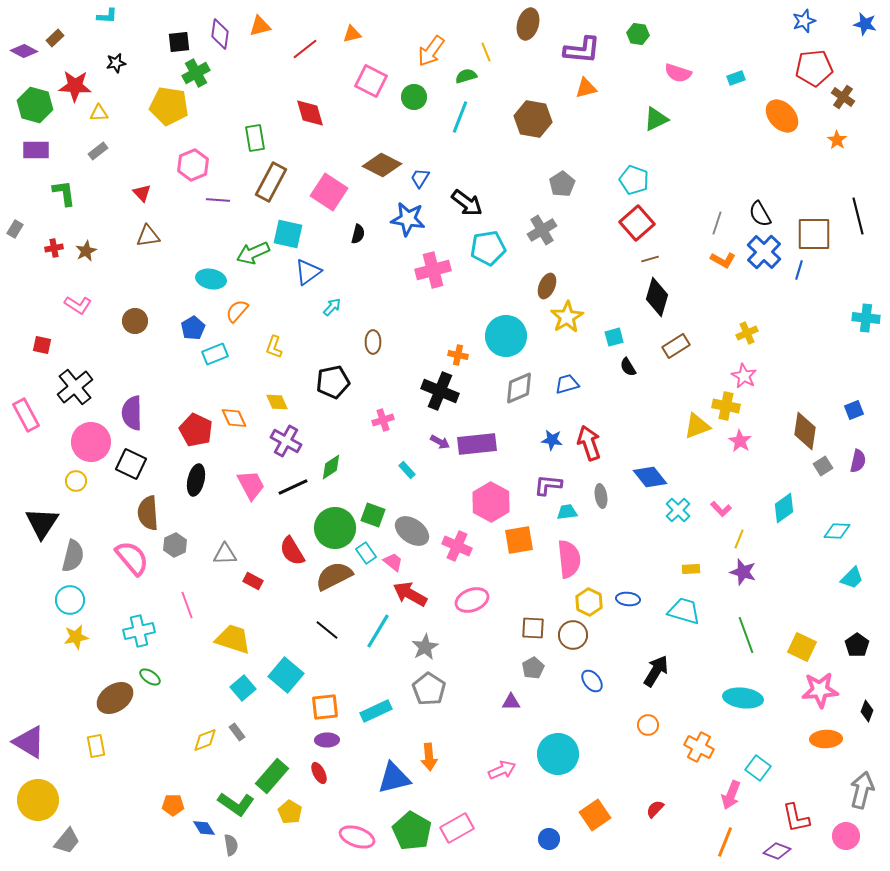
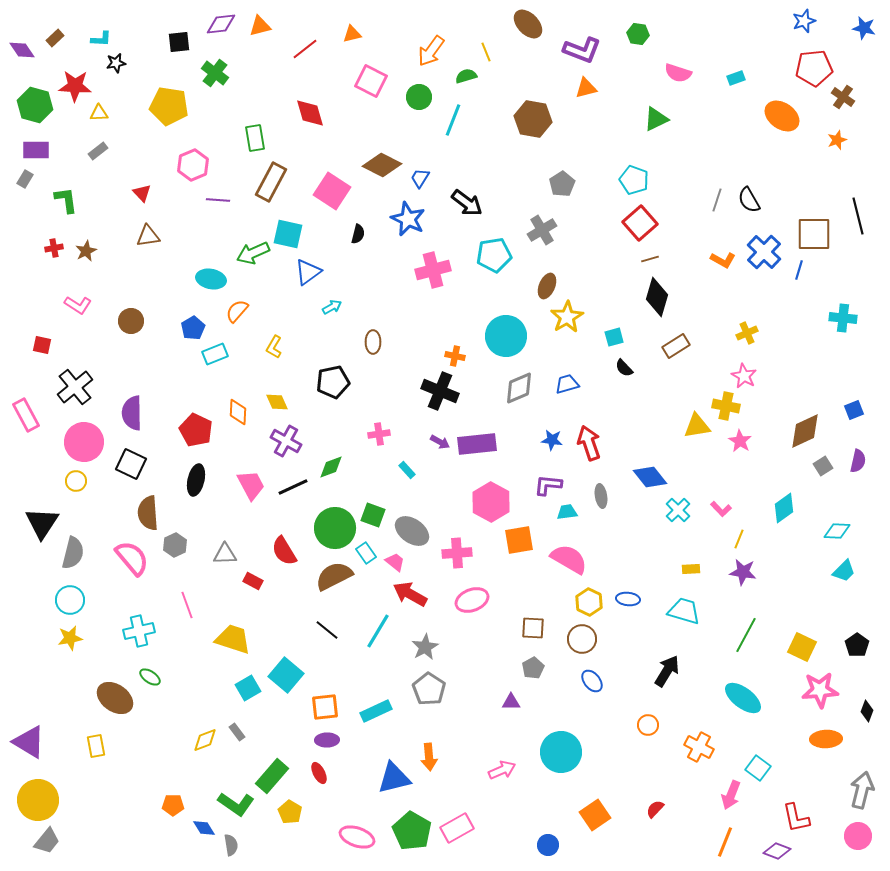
cyan L-shape at (107, 16): moved 6 px left, 23 px down
brown ellipse at (528, 24): rotated 60 degrees counterclockwise
blue star at (865, 24): moved 1 px left, 4 px down
purple diamond at (220, 34): moved 1 px right, 10 px up; rotated 76 degrees clockwise
purple L-shape at (582, 50): rotated 15 degrees clockwise
purple diamond at (24, 51): moved 2 px left, 1 px up; rotated 28 degrees clockwise
green cross at (196, 73): moved 19 px right; rotated 24 degrees counterclockwise
green circle at (414, 97): moved 5 px right
orange ellipse at (782, 116): rotated 12 degrees counterclockwise
cyan line at (460, 117): moved 7 px left, 3 px down
orange star at (837, 140): rotated 18 degrees clockwise
pink square at (329, 192): moved 3 px right, 1 px up
green L-shape at (64, 193): moved 2 px right, 7 px down
black semicircle at (760, 214): moved 11 px left, 14 px up
blue star at (408, 219): rotated 16 degrees clockwise
red square at (637, 223): moved 3 px right
gray line at (717, 223): moved 23 px up
gray rectangle at (15, 229): moved 10 px right, 50 px up
cyan pentagon at (488, 248): moved 6 px right, 7 px down
cyan arrow at (332, 307): rotated 18 degrees clockwise
cyan cross at (866, 318): moved 23 px left
brown circle at (135, 321): moved 4 px left
yellow L-shape at (274, 347): rotated 10 degrees clockwise
orange cross at (458, 355): moved 3 px left, 1 px down
black semicircle at (628, 367): moved 4 px left, 1 px down; rotated 12 degrees counterclockwise
orange diamond at (234, 418): moved 4 px right, 6 px up; rotated 28 degrees clockwise
pink cross at (383, 420): moved 4 px left, 14 px down; rotated 10 degrees clockwise
yellow triangle at (697, 426): rotated 12 degrees clockwise
brown diamond at (805, 431): rotated 57 degrees clockwise
pink circle at (91, 442): moved 7 px left
green diamond at (331, 467): rotated 12 degrees clockwise
pink cross at (457, 546): moved 7 px down; rotated 28 degrees counterclockwise
red semicircle at (292, 551): moved 8 px left
gray semicircle at (73, 556): moved 3 px up
pink semicircle at (569, 559): rotated 54 degrees counterclockwise
pink trapezoid at (393, 562): moved 2 px right
purple star at (743, 572): rotated 8 degrees counterclockwise
cyan trapezoid at (852, 578): moved 8 px left, 7 px up
brown circle at (573, 635): moved 9 px right, 4 px down
green line at (746, 635): rotated 48 degrees clockwise
yellow star at (76, 637): moved 6 px left, 1 px down
black arrow at (656, 671): moved 11 px right
cyan square at (243, 688): moved 5 px right; rotated 10 degrees clockwise
brown ellipse at (115, 698): rotated 69 degrees clockwise
cyan ellipse at (743, 698): rotated 30 degrees clockwise
cyan circle at (558, 754): moved 3 px right, 2 px up
pink circle at (846, 836): moved 12 px right
blue circle at (549, 839): moved 1 px left, 6 px down
gray trapezoid at (67, 841): moved 20 px left
